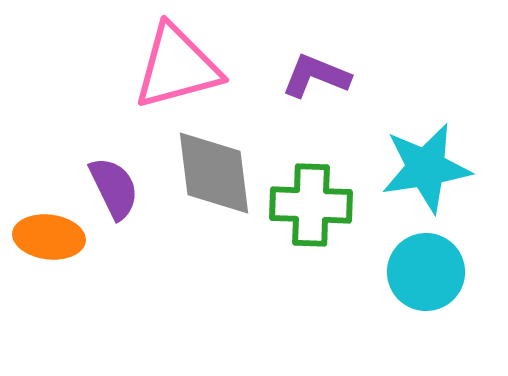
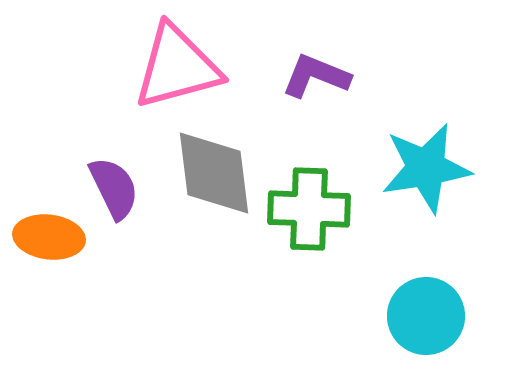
green cross: moved 2 px left, 4 px down
cyan circle: moved 44 px down
